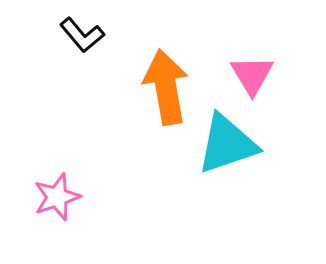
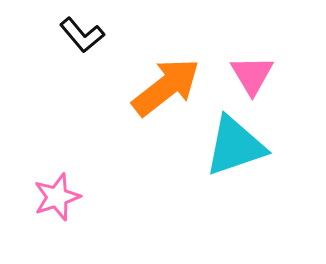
orange arrow: rotated 62 degrees clockwise
cyan triangle: moved 8 px right, 2 px down
